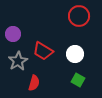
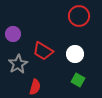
gray star: moved 3 px down
red semicircle: moved 1 px right, 4 px down
